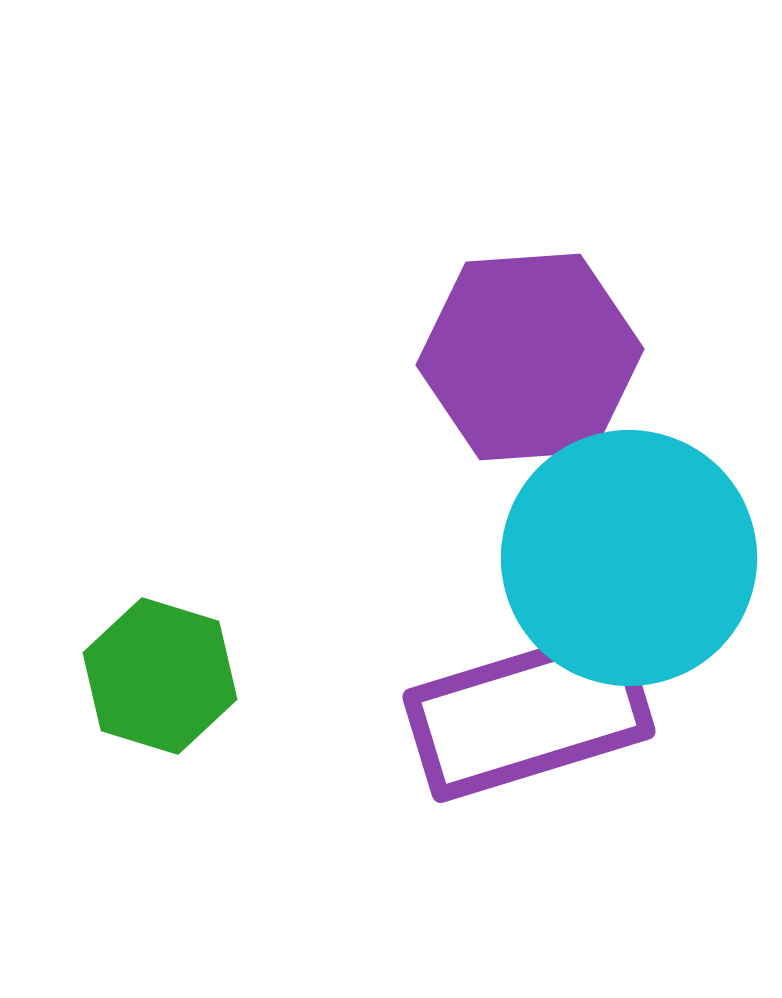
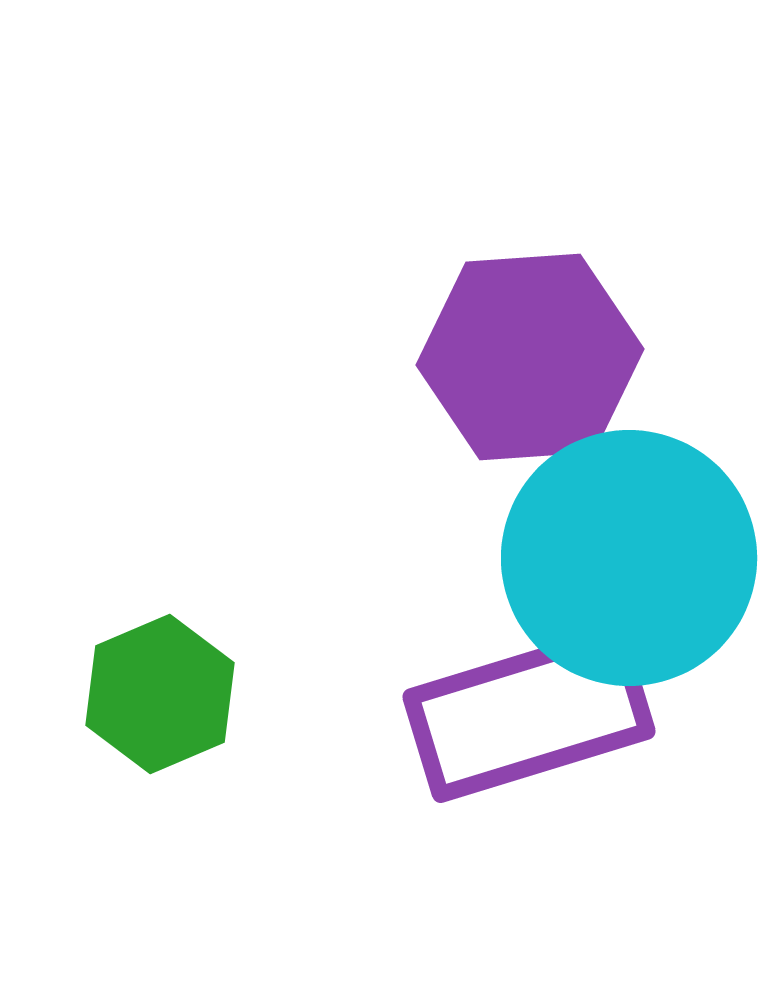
green hexagon: moved 18 px down; rotated 20 degrees clockwise
